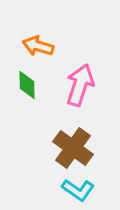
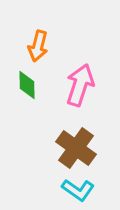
orange arrow: rotated 92 degrees counterclockwise
brown cross: moved 3 px right
